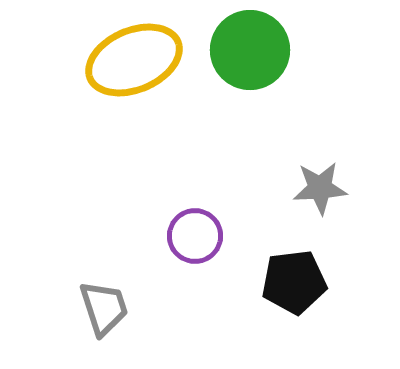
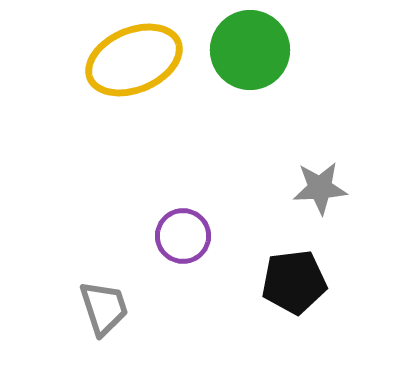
purple circle: moved 12 px left
